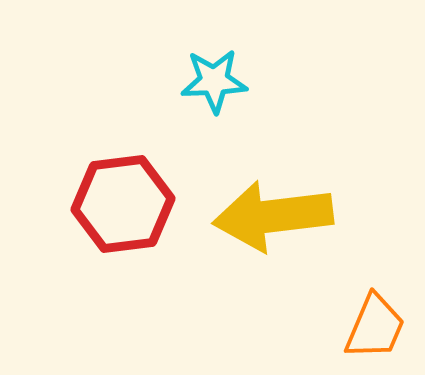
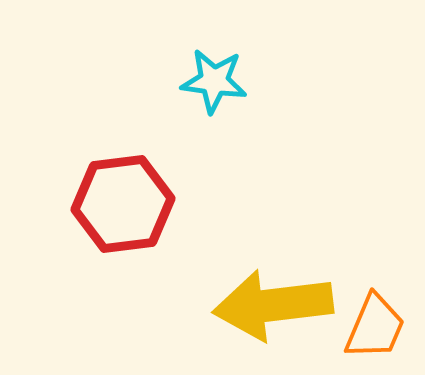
cyan star: rotated 10 degrees clockwise
yellow arrow: moved 89 px down
